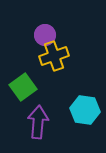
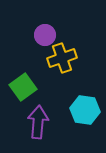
yellow cross: moved 8 px right, 2 px down
